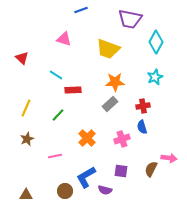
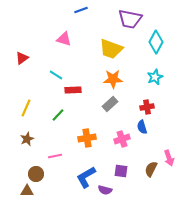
yellow trapezoid: moved 3 px right
red triangle: rotated 40 degrees clockwise
orange star: moved 2 px left, 3 px up
red cross: moved 4 px right, 1 px down
orange cross: rotated 36 degrees clockwise
pink arrow: rotated 63 degrees clockwise
brown circle: moved 29 px left, 17 px up
brown triangle: moved 1 px right, 4 px up
